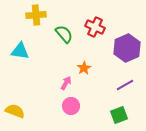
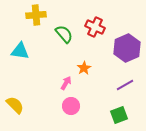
yellow semicircle: moved 6 px up; rotated 24 degrees clockwise
